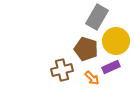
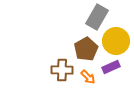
brown pentagon: rotated 25 degrees clockwise
brown cross: rotated 15 degrees clockwise
orange arrow: moved 4 px left, 1 px up
